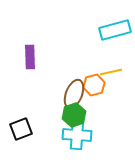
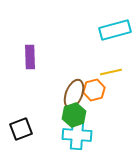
orange hexagon: moved 5 px down
